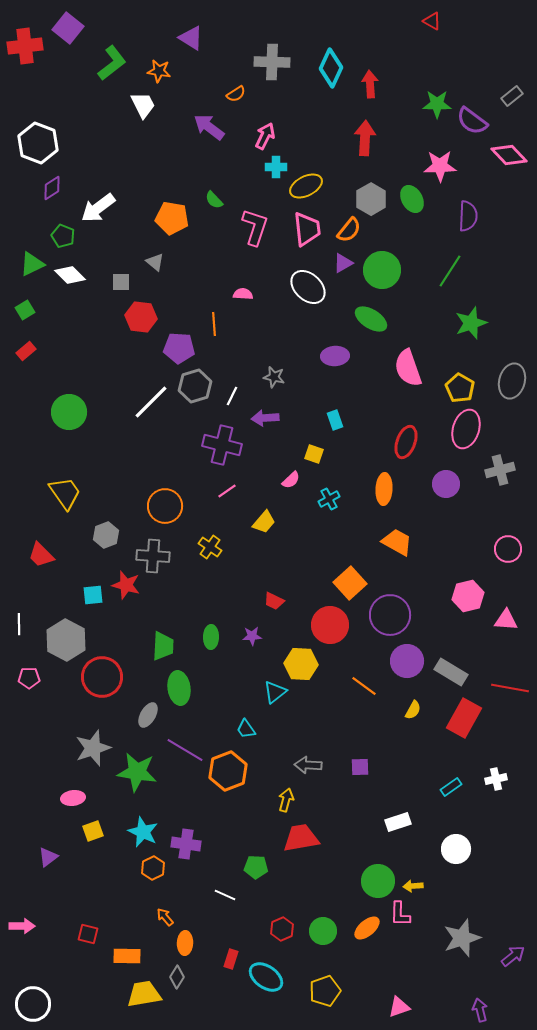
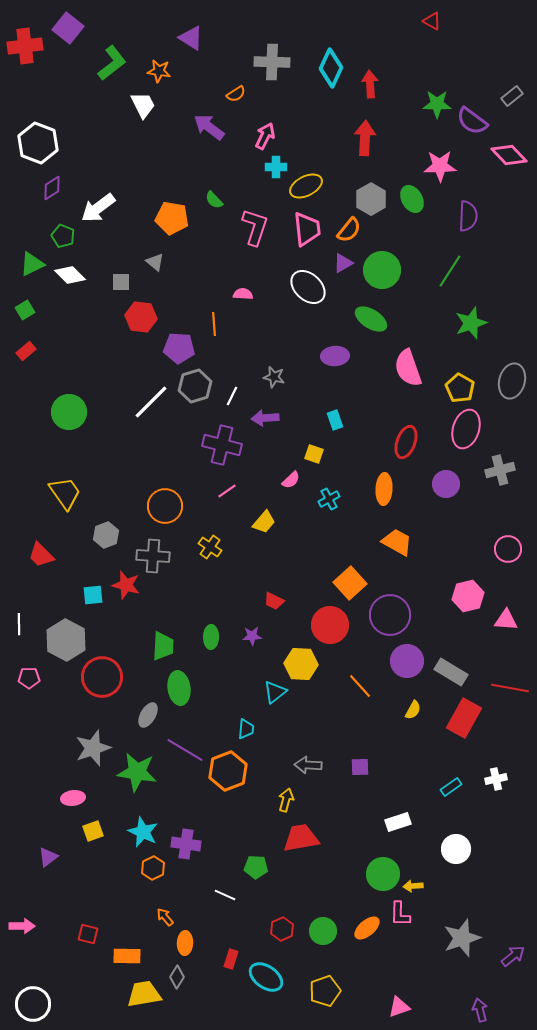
orange line at (364, 686): moved 4 px left; rotated 12 degrees clockwise
cyan trapezoid at (246, 729): rotated 140 degrees counterclockwise
green circle at (378, 881): moved 5 px right, 7 px up
